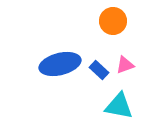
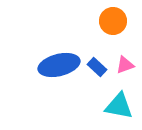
blue ellipse: moved 1 px left, 1 px down
blue rectangle: moved 2 px left, 3 px up
